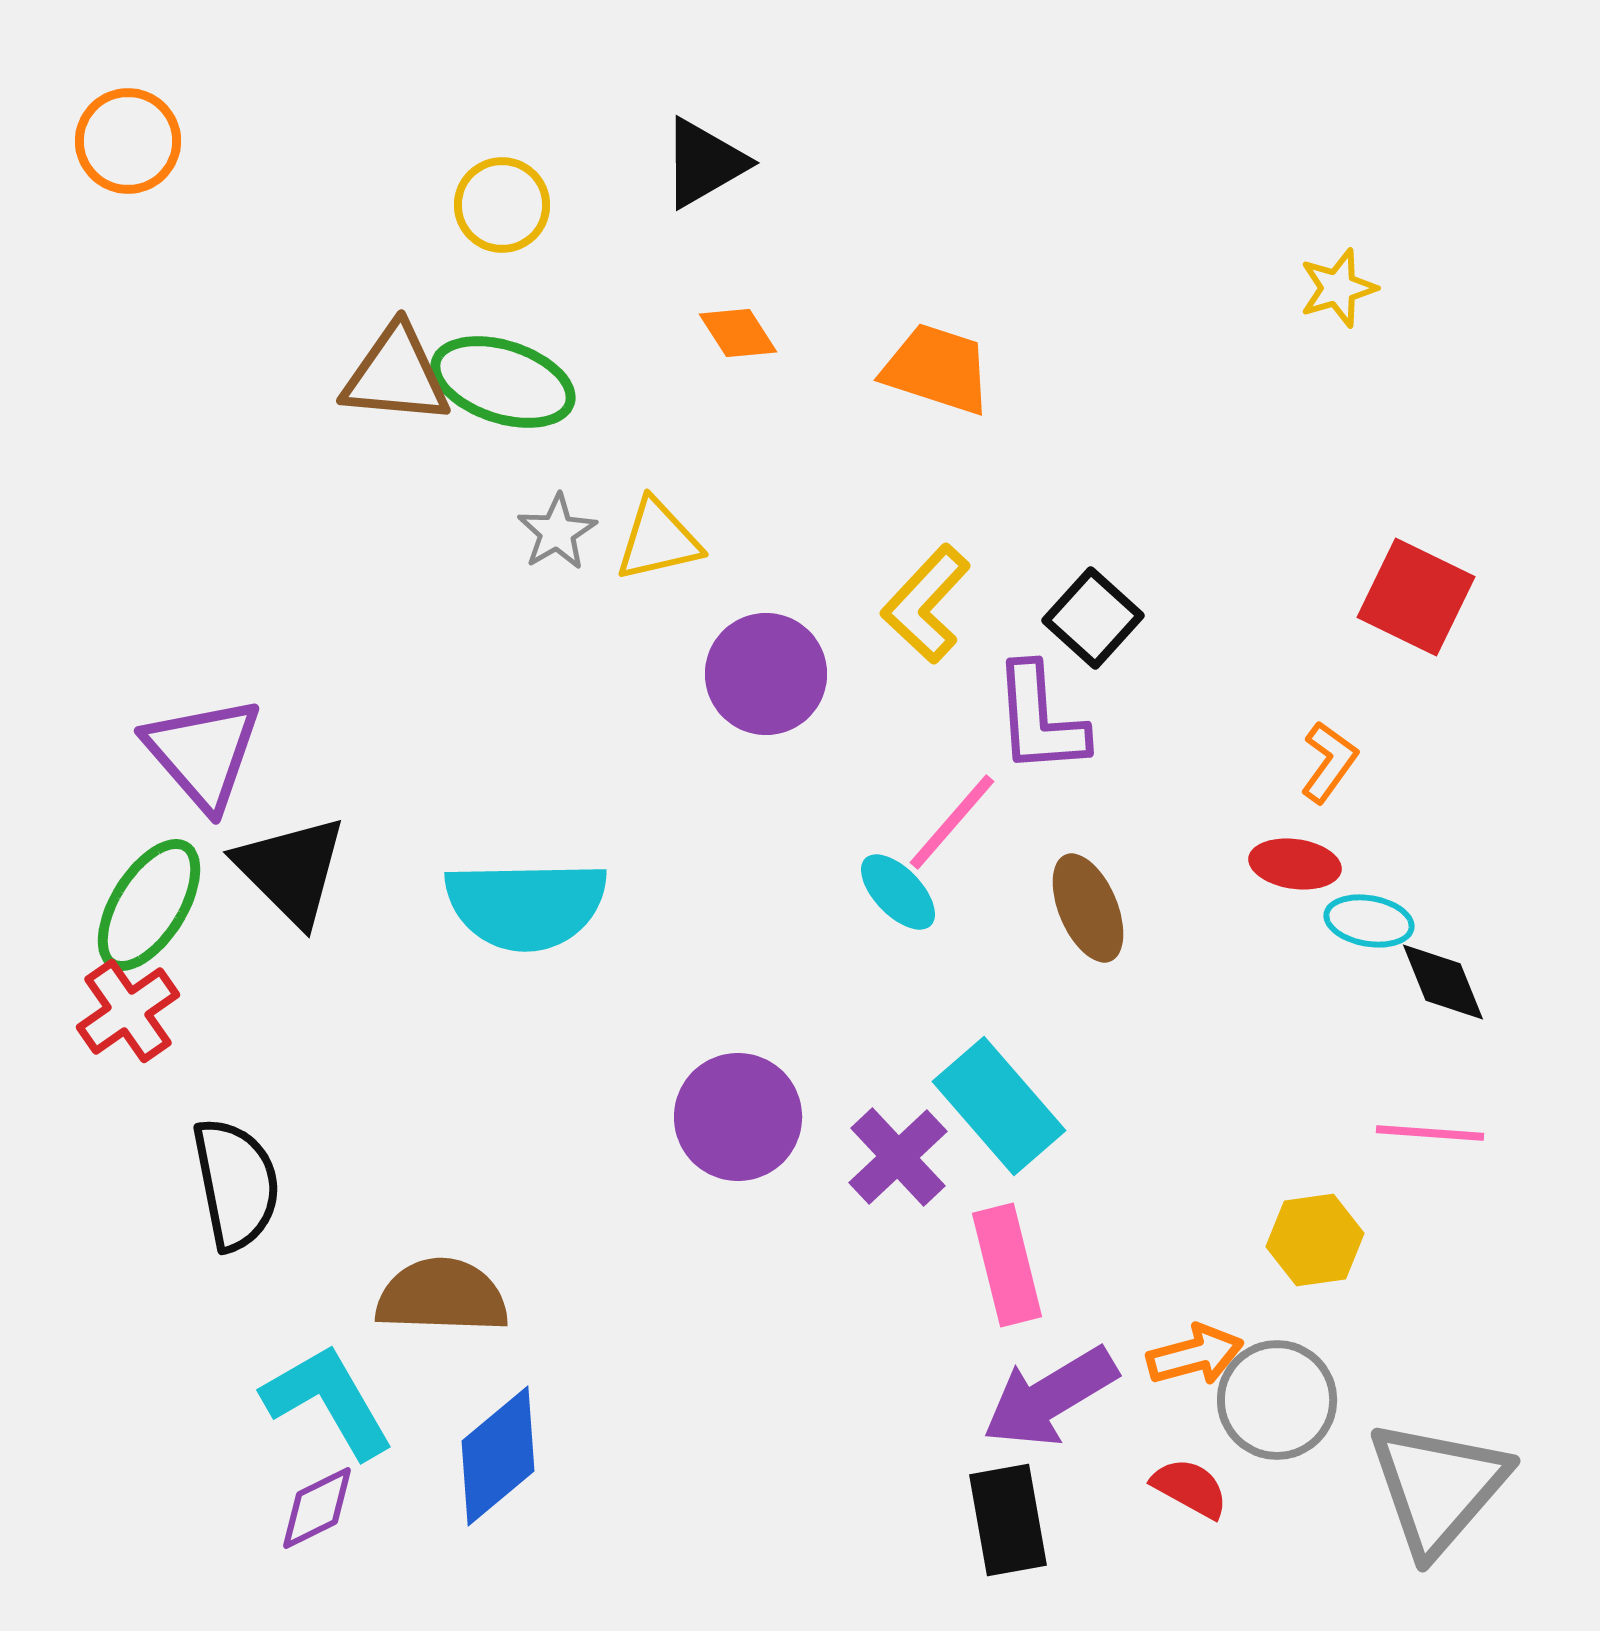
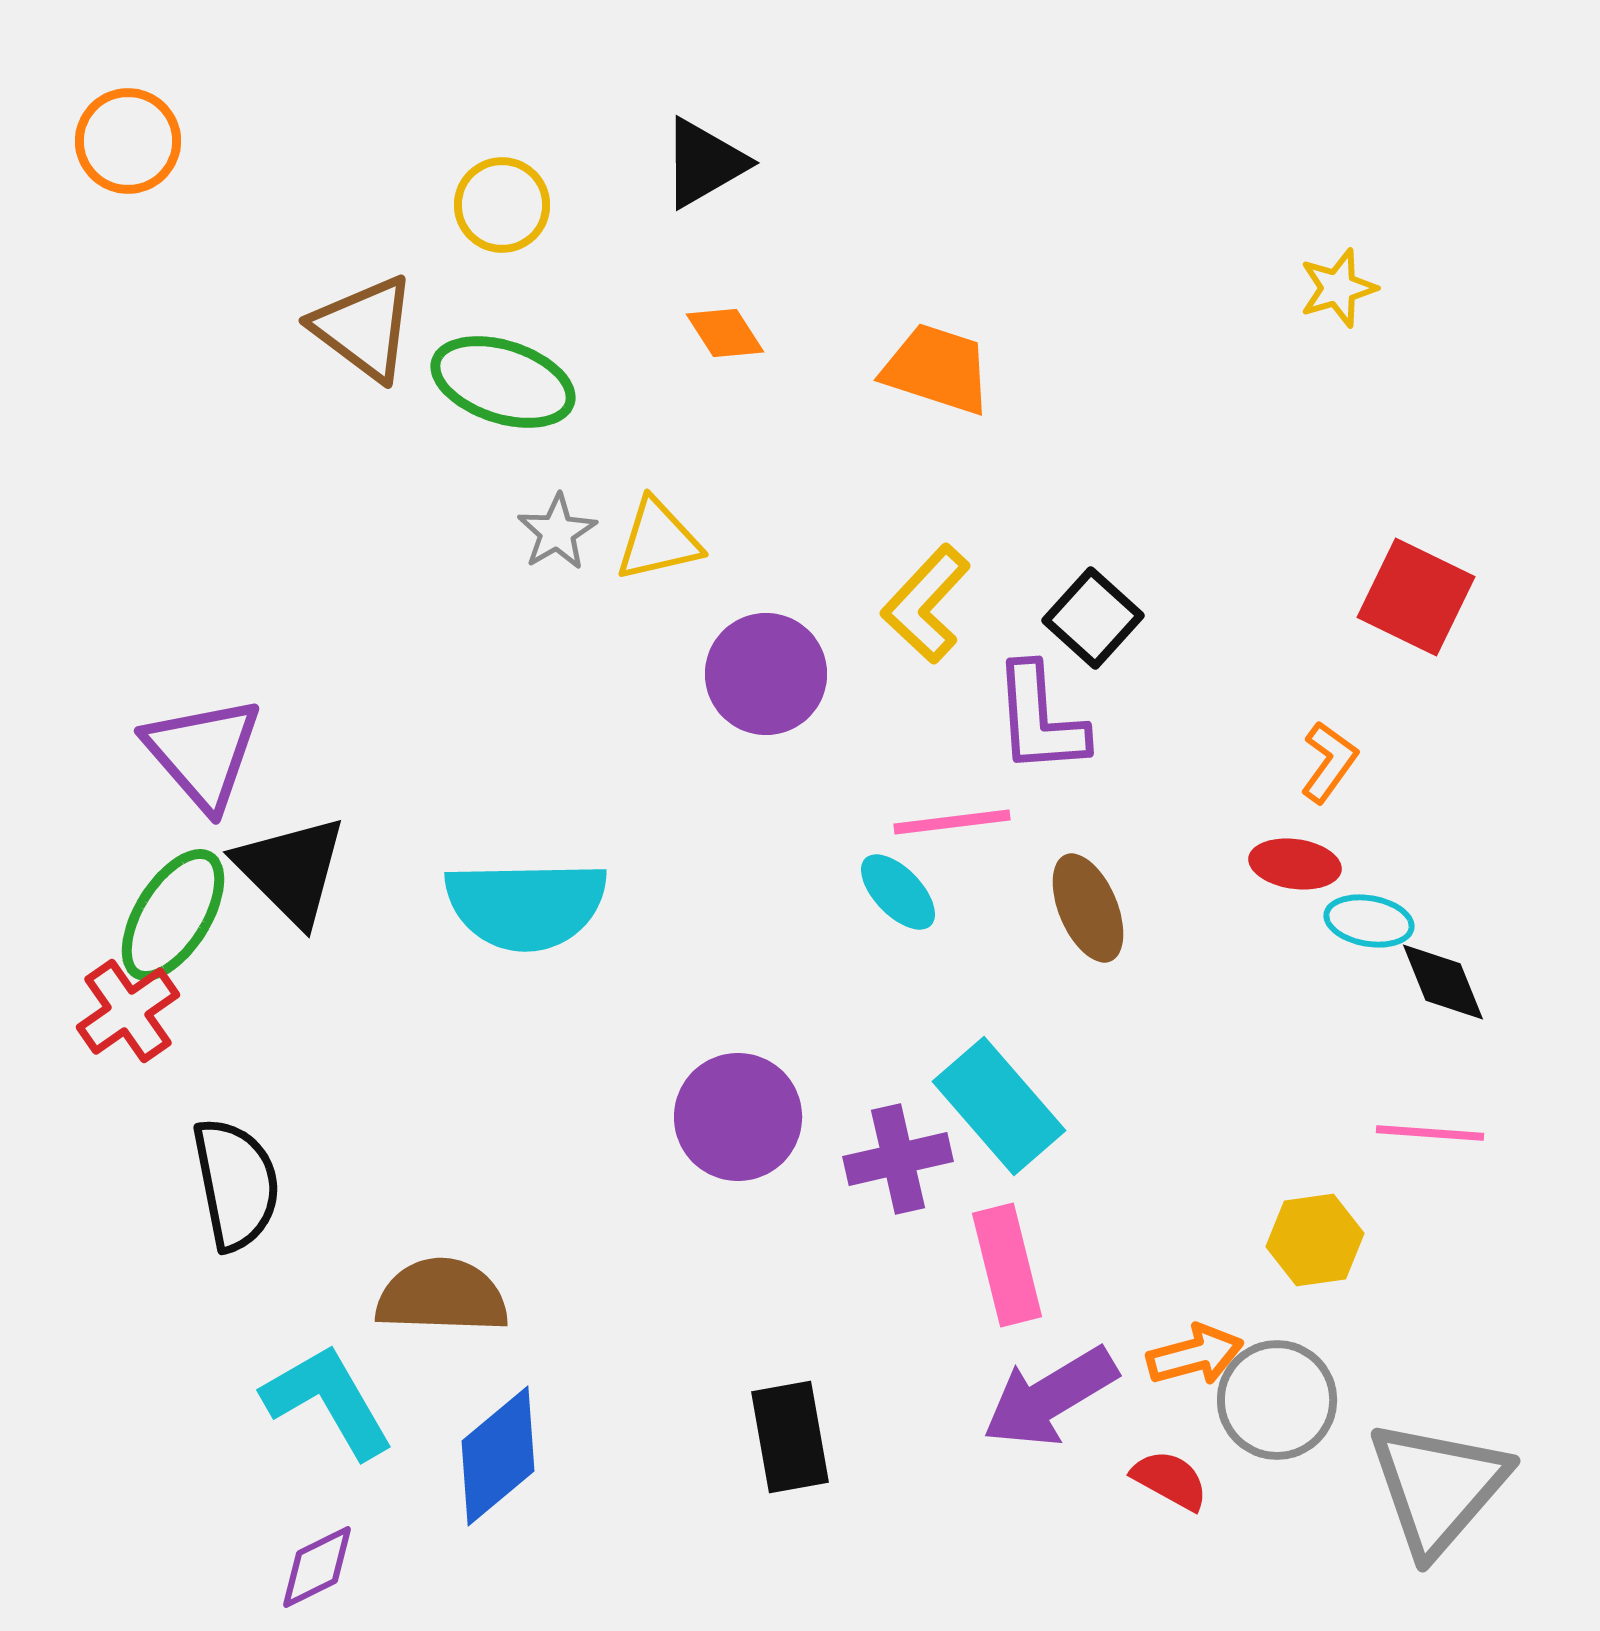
orange diamond at (738, 333): moved 13 px left
brown triangle at (396, 375): moved 32 px left, 47 px up; rotated 32 degrees clockwise
pink line at (952, 822): rotated 42 degrees clockwise
green ellipse at (149, 905): moved 24 px right, 10 px down
purple cross at (898, 1157): moved 2 px down; rotated 30 degrees clockwise
red semicircle at (1190, 1488): moved 20 px left, 8 px up
purple diamond at (317, 1508): moved 59 px down
black rectangle at (1008, 1520): moved 218 px left, 83 px up
